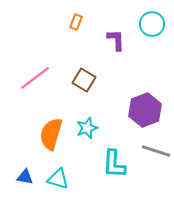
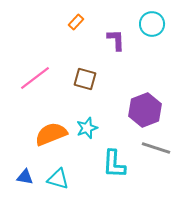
orange rectangle: rotated 21 degrees clockwise
brown square: moved 1 px right, 1 px up; rotated 15 degrees counterclockwise
orange semicircle: rotated 52 degrees clockwise
gray line: moved 3 px up
